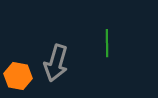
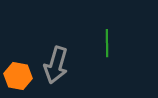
gray arrow: moved 2 px down
